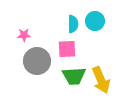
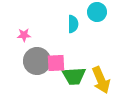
cyan circle: moved 2 px right, 9 px up
pink square: moved 11 px left, 14 px down
